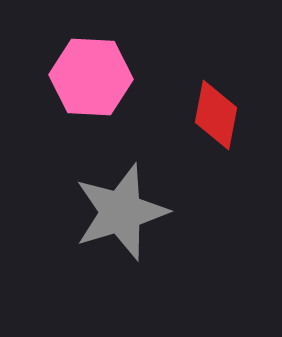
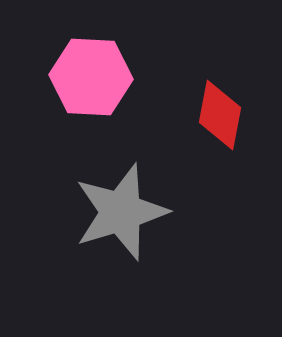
red diamond: moved 4 px right
